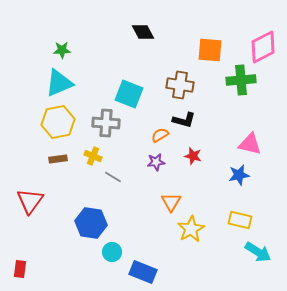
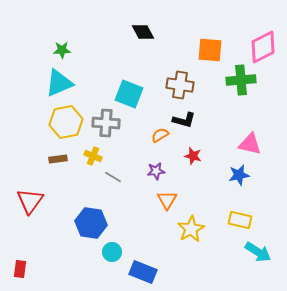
yellow hexagon: moved 8 px right
purple star: moved 9 px down
orange triangle: moved 4 px left, 2 px up
